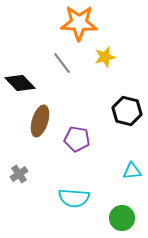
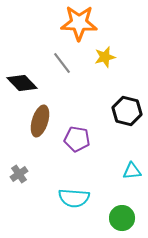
black diamond: moved 2 px right
